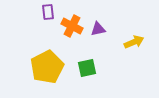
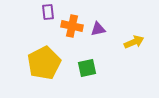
orange cross: rotated 15 degrees counterclockwise
yellow pentagon: moved 3 px left, 4 px up
